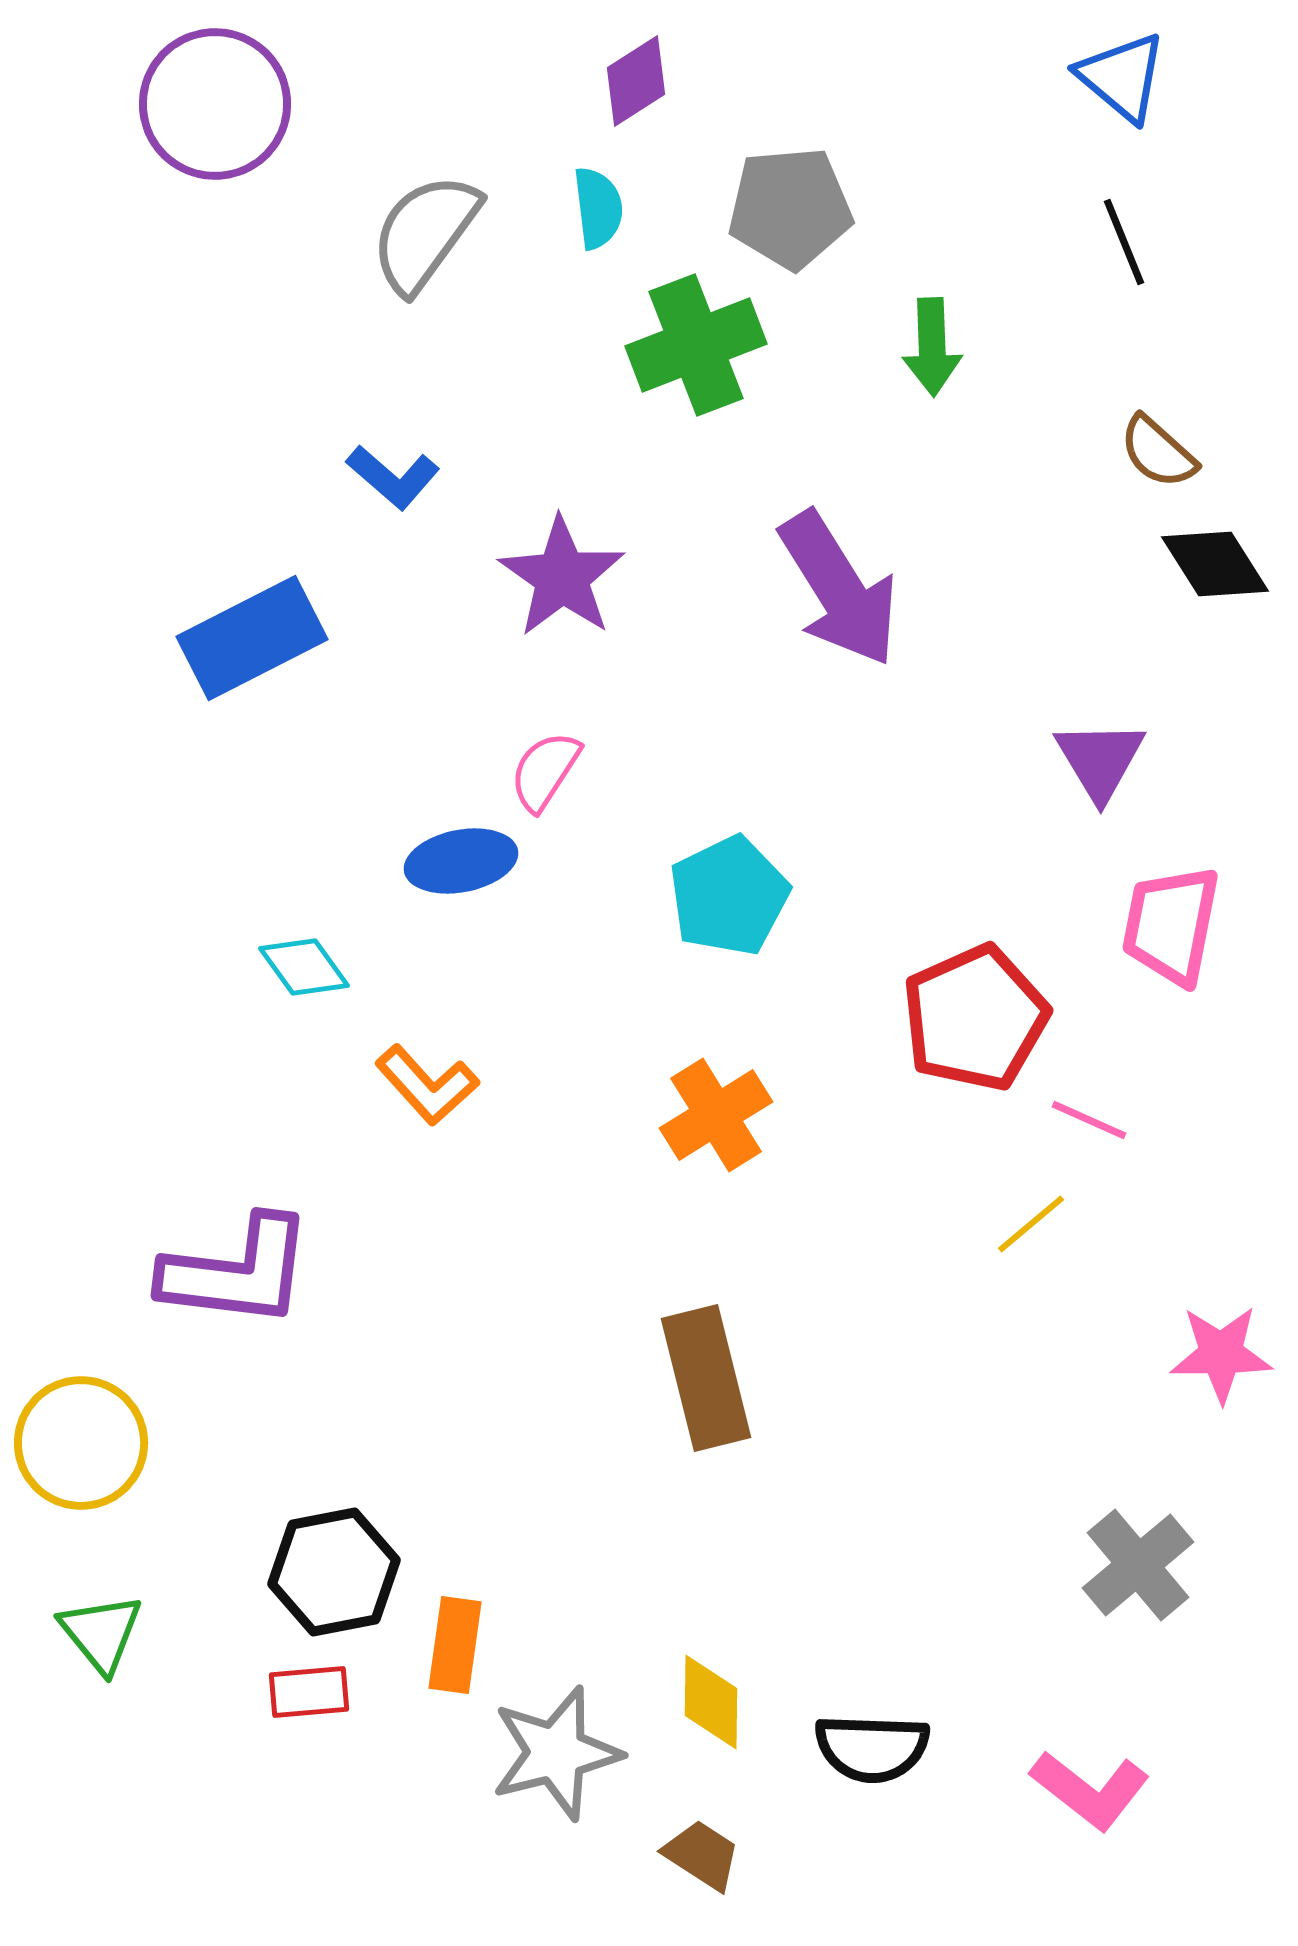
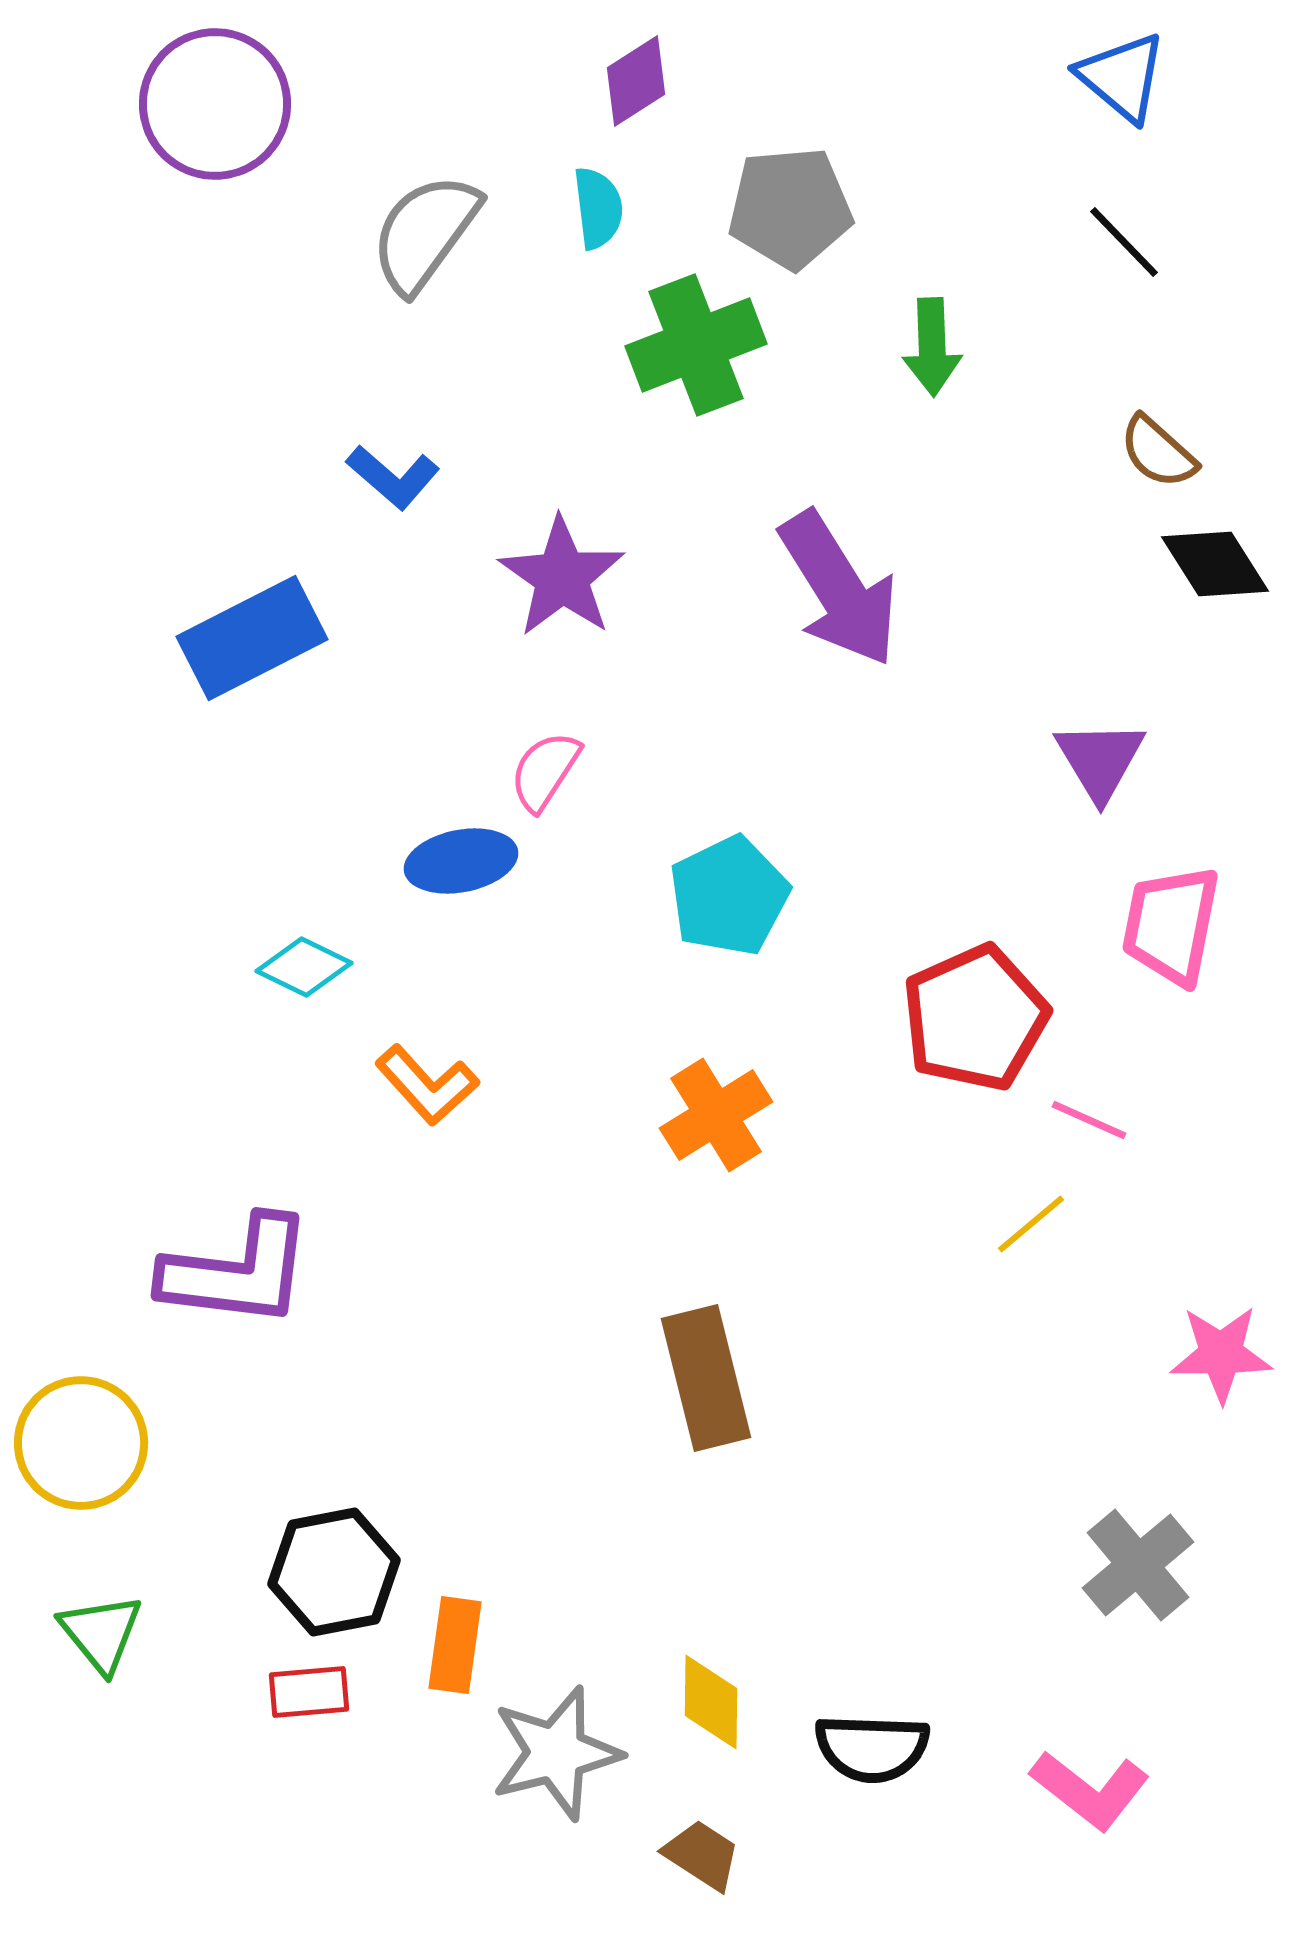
black line: rotated 22 degrees counterclockwise
cyan diamond: rotated 28 degrees counterclockwise
